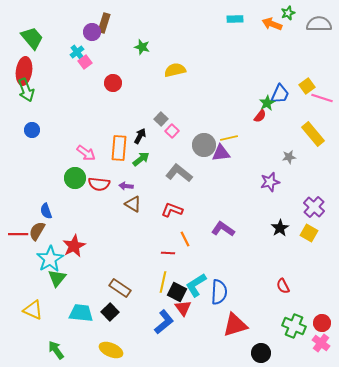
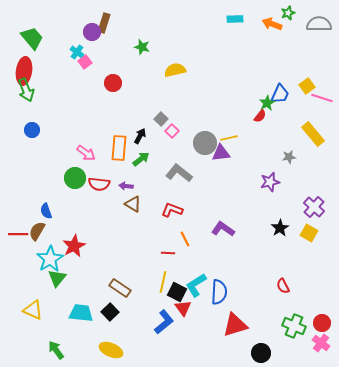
cyan cross at (77, 52): rotated 16 degrees counterclockwise
gray circle at (204, 145): moved 1 px right, 2 px up
